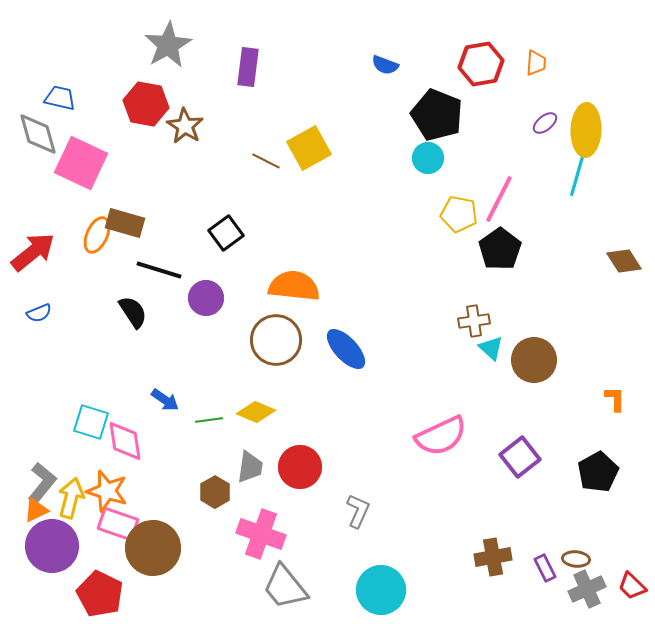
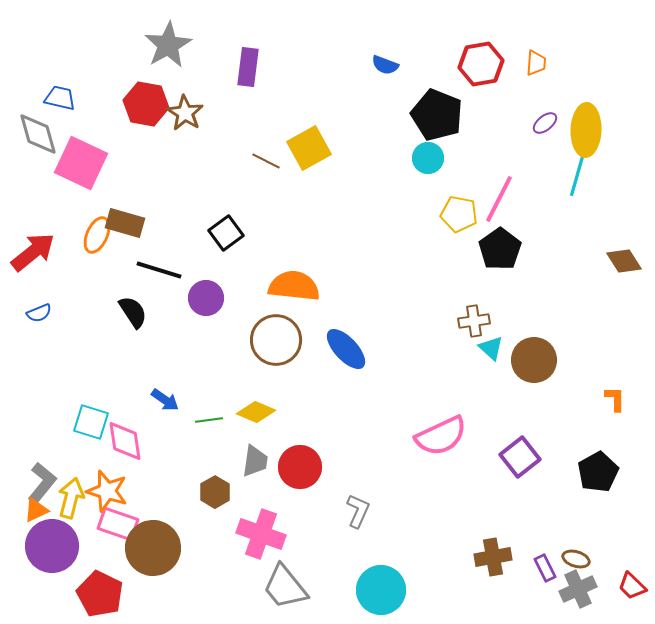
brown star at (185, 126): moved 13 px up
gray trapezoid at (250, 467): moved 5 px right, 6 px up
brown ellipse at (576, 559): rotated 12 degrees clockwise
gray cross at (587, 589): moved 9 px left
